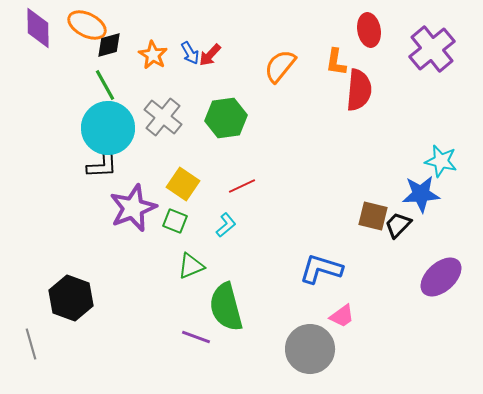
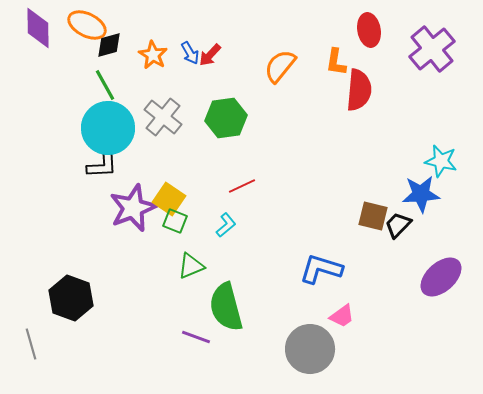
yellow square: moved 14 px left, 15 px down
